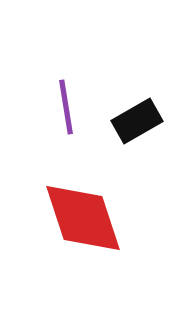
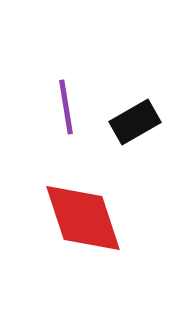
black rectangle: moved 2 px left, 1 px down
